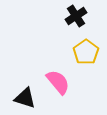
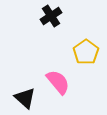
black cross: moved 25 px left
black triangle: rotated 25 degrees clockwise
